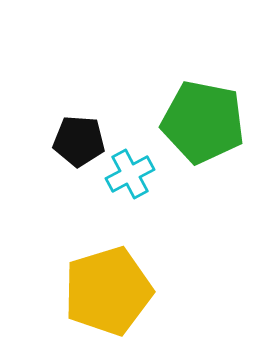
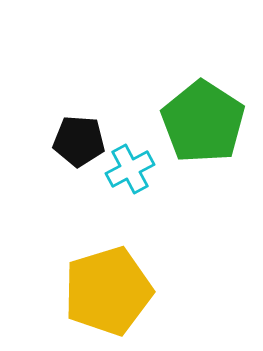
green pentagon: rotated 22 degrees clockwise
cyan cross: moved 5 px up
